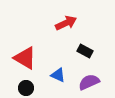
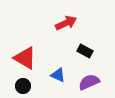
black circle: moved 3 px left, 2 px up
